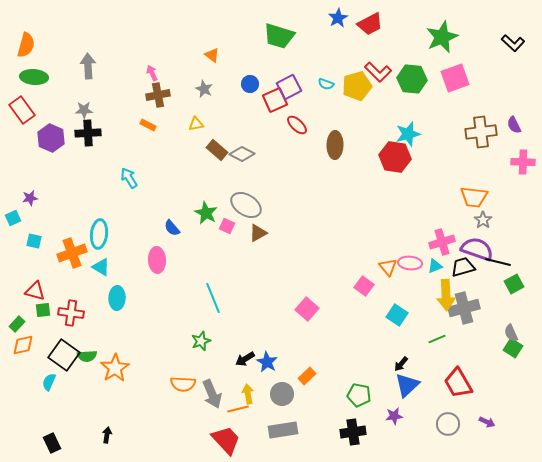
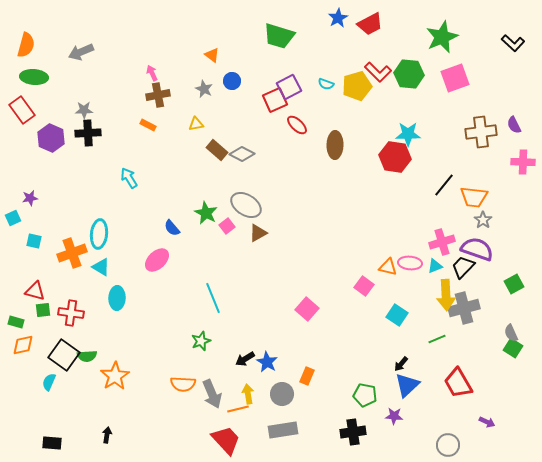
gray arrow at (88, 66): moved 7 px left, 14 px up; rotated 110 degrees counterclockwise
green hexagon at (412, 79): moved 3 px left, 5 px up
blue circle at (250, 84): moved 18 px left, 3 px up
cyan star at (408, 134): rotated 15 degrees clockwise
pink square at (227, 226): rotated 28 degrees clockwise
pink ellipse at (157, 260): rotated 50 degrees clockwise
black line at (498, 262): moved 54 px left, 77 px up; rotated 65 degrees counterclockwise
orange triangle at (388, 267): rotated 36 degrees counterclockwise
black trapezoid at (463, 267): rotated 30 degrees counterclockwise
green rectangle at (17, 324): moved 1 px left, 2 px up; rotated 63 degrees clockwise
orange star at (115, 368): moved 8 px down
orange rectangle at (307, 376): rotated 24 degrees counterclockwise
green pentagon at (359, 395): moved 6 px right
purple star at (394, 416): rotated 12 degrees clockwise
gray circle at (448, 424): moved 21 px down
black rectangle at (52, 443): rotated 60 degrees counterclockwise
